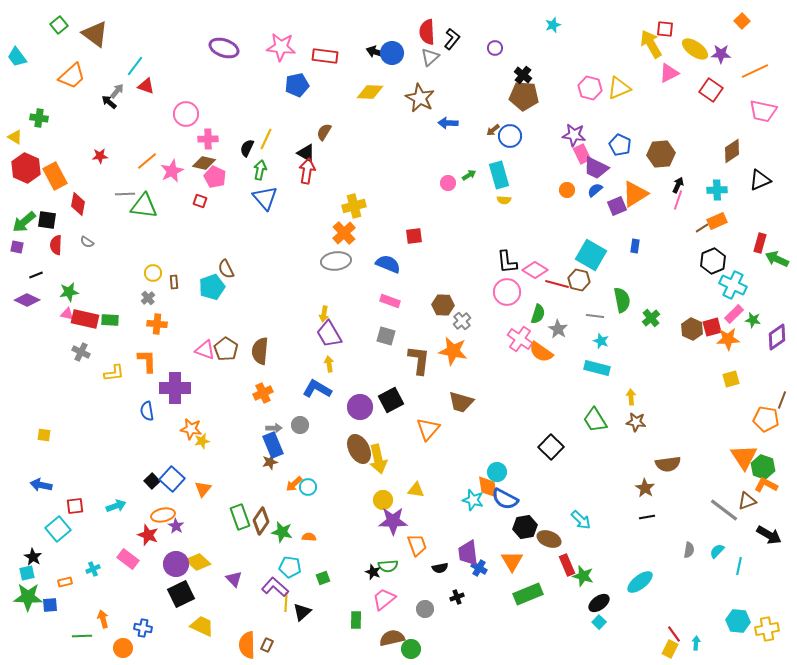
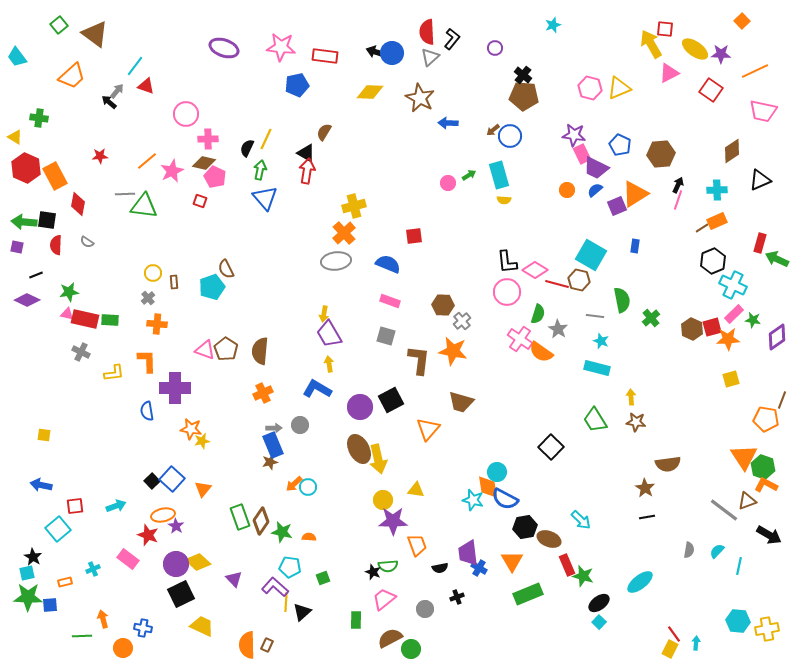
green arrow at (24, 222): rotated 45 degrees clockwise
brown semicircle at (392, 638): moved 2 px left; rotated 15 degrees counterclockwise
